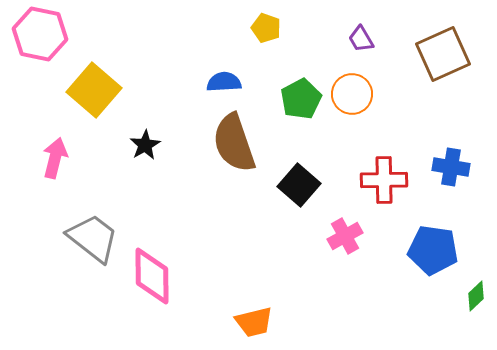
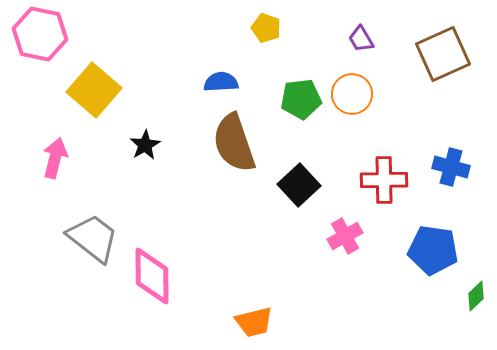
blue semicircle: moved 3 px left
green pentagon: rotated 21 degrees clockwise
blue cross: rotated 6 degrees clockwise
black square: rotated 6 degrees clockwise
